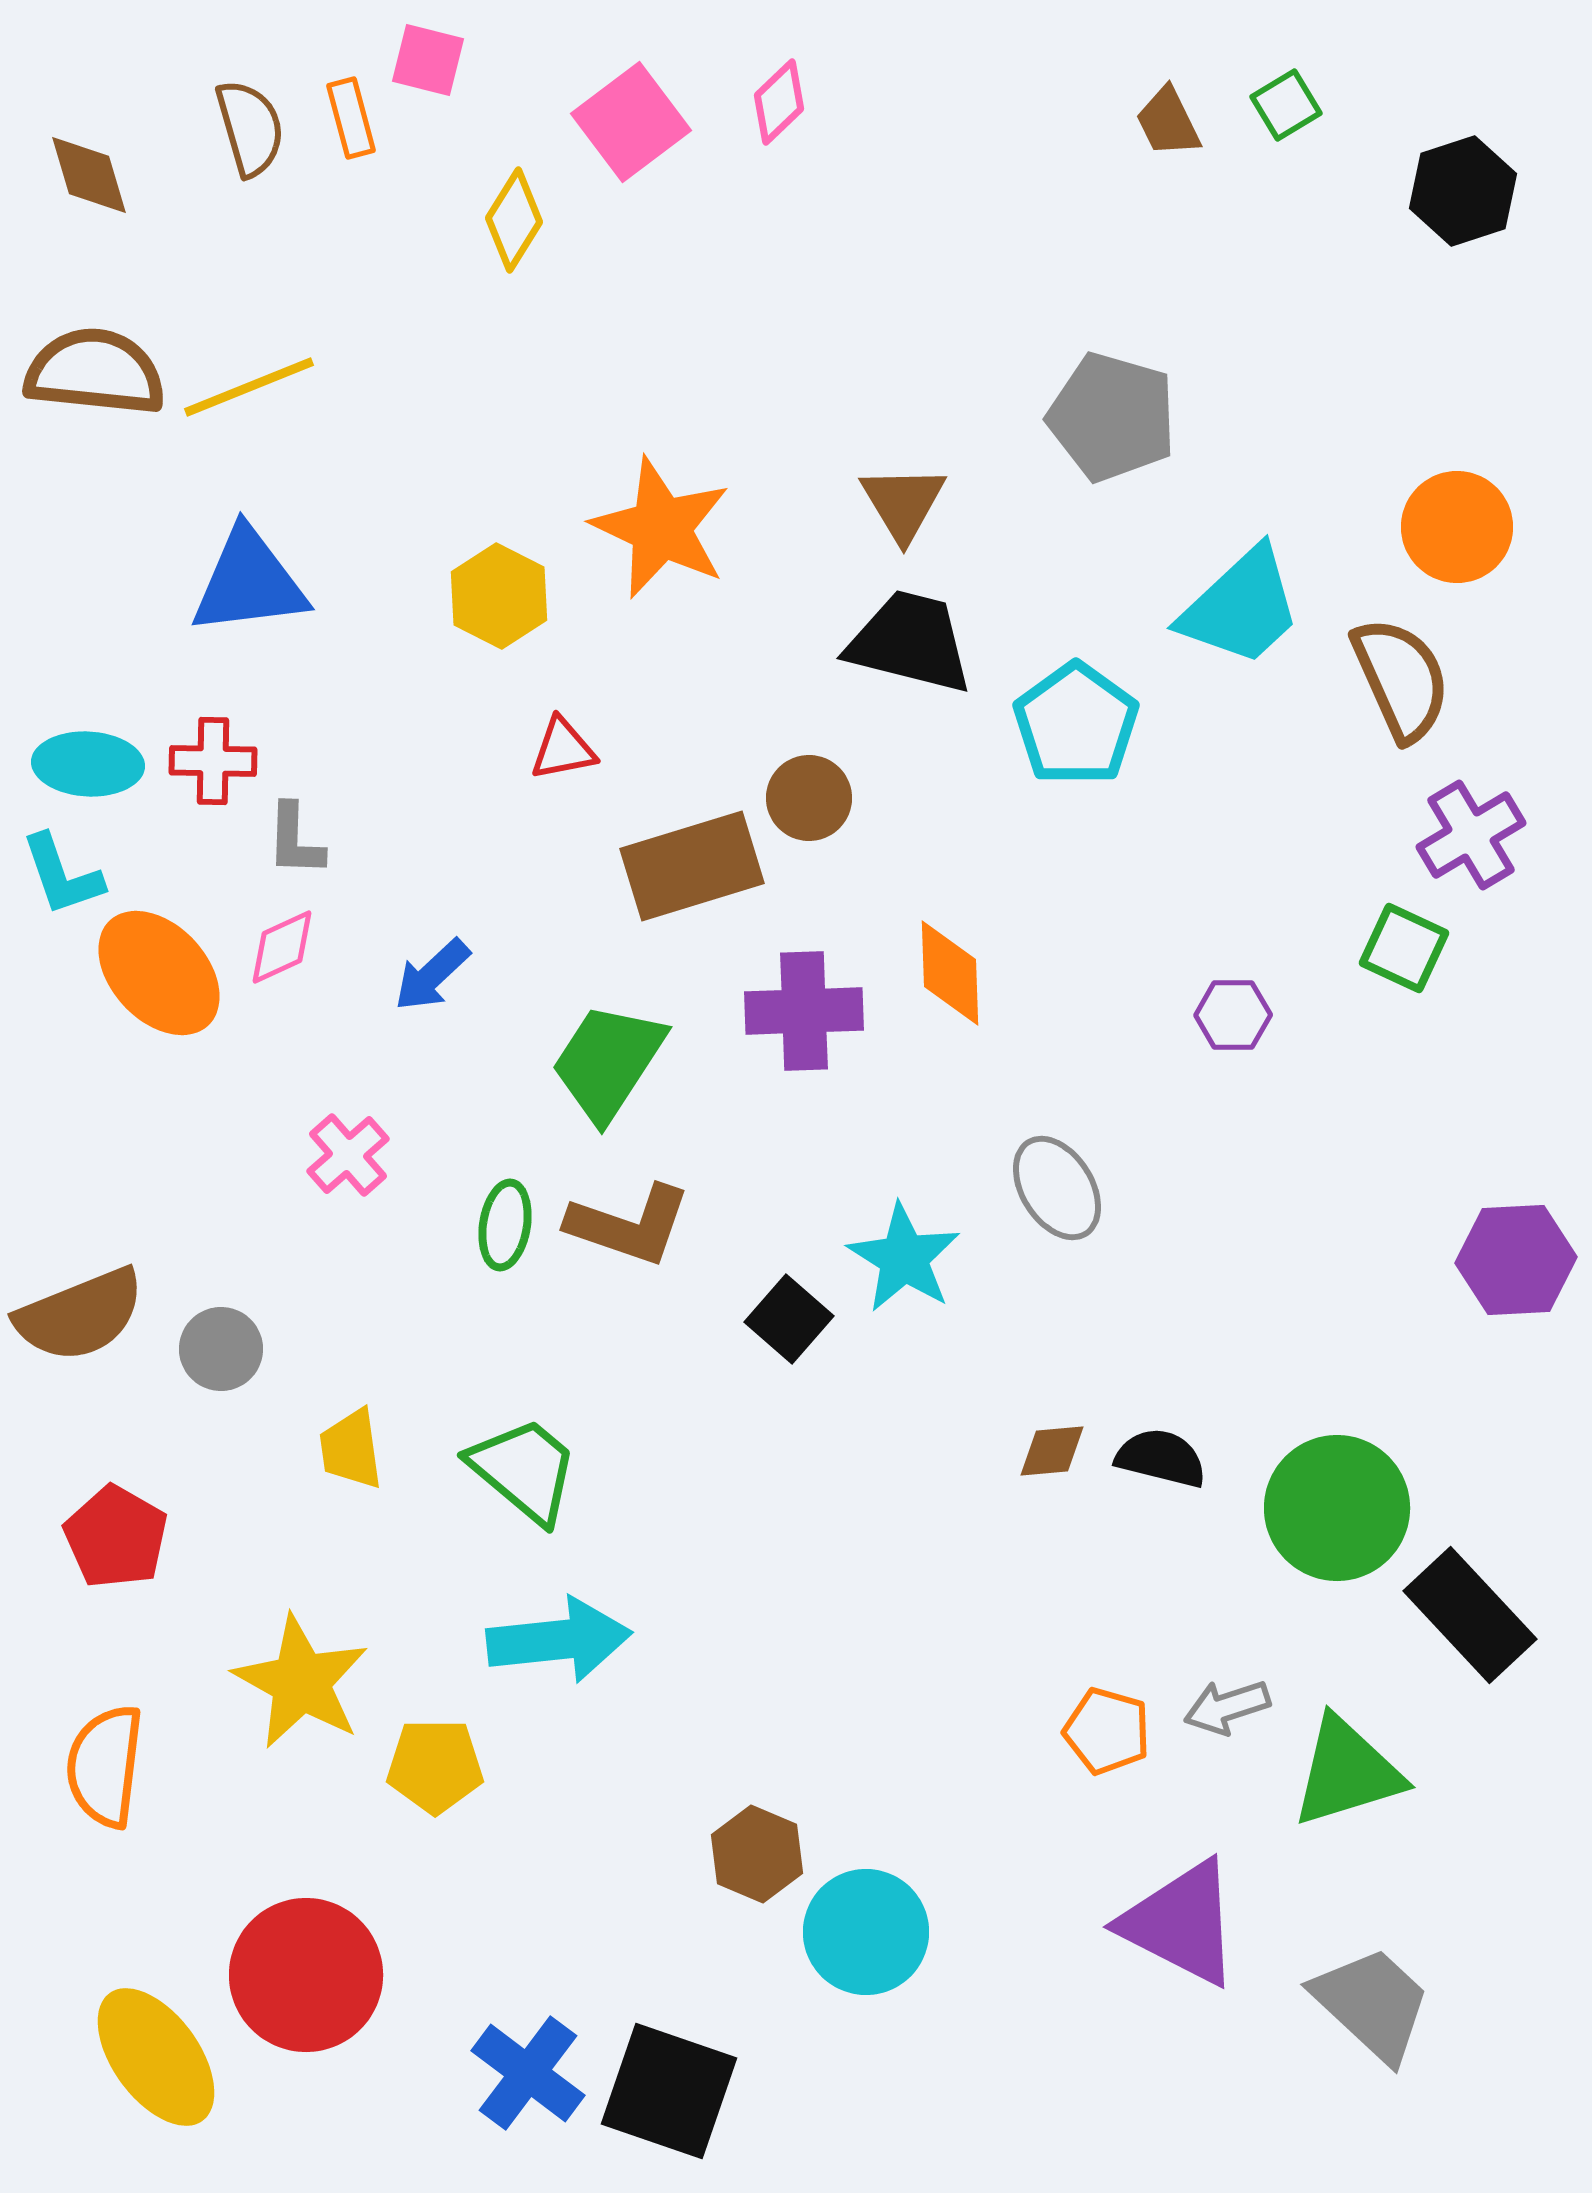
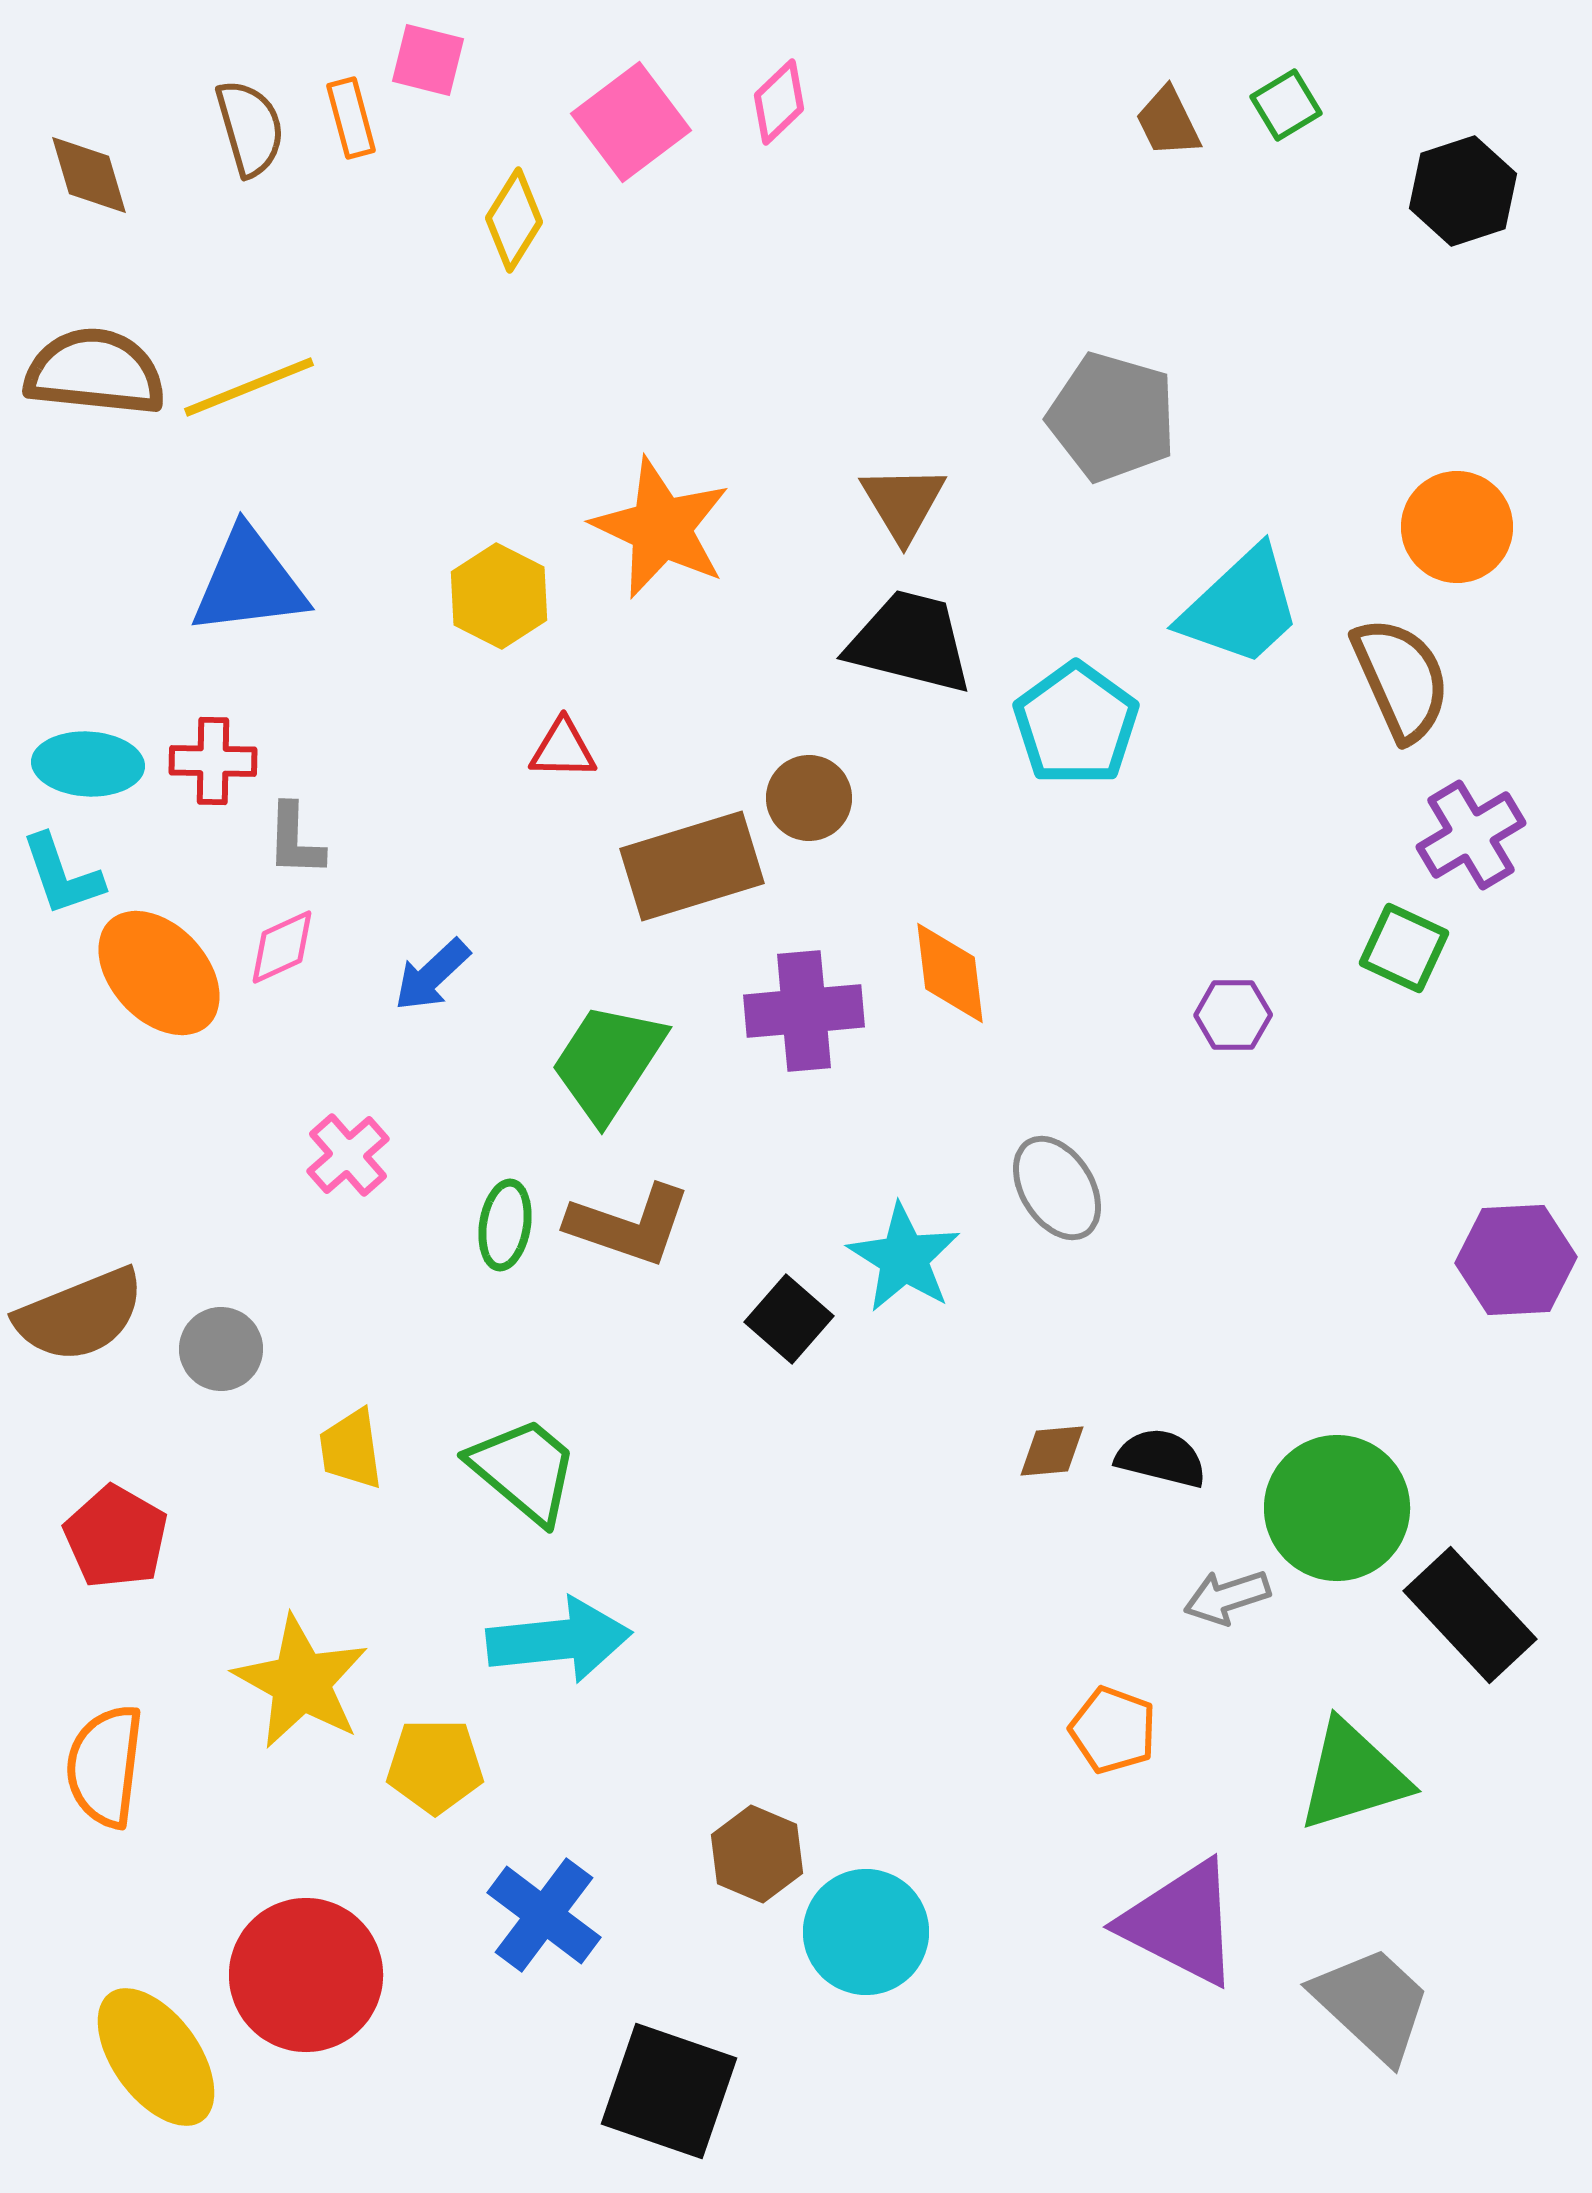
red triangle at (563, 749): rotated 12 degrees clockwise
orange diamond at (950, 973): rotated 5 degrees counterclockwise
purple cross at (804, 1011): rotated 3 degrees counterclockwise
gray arrow at (1227, 1707): moved 110 px up
orange pentagon at (1107, 1731): moved 6 px right, 1 px up; rotated 4 degrees clockwise
green triangle at (1347, 1772): moved 6 px right, 4 px down
blue cross at (528, 2073): moved 16 px right, 158 px up
